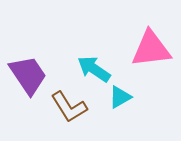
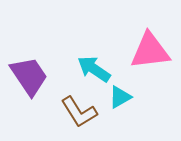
pink triangle: moved 1 px left, 2 px down
purple trapezoid: moved 1 px right, 1 px down
brown L-shape: moved 10 px right, 5 px down
